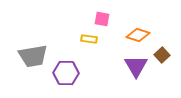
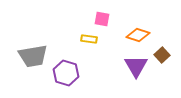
purple hexagon: rotated 15 degrees clockwise
